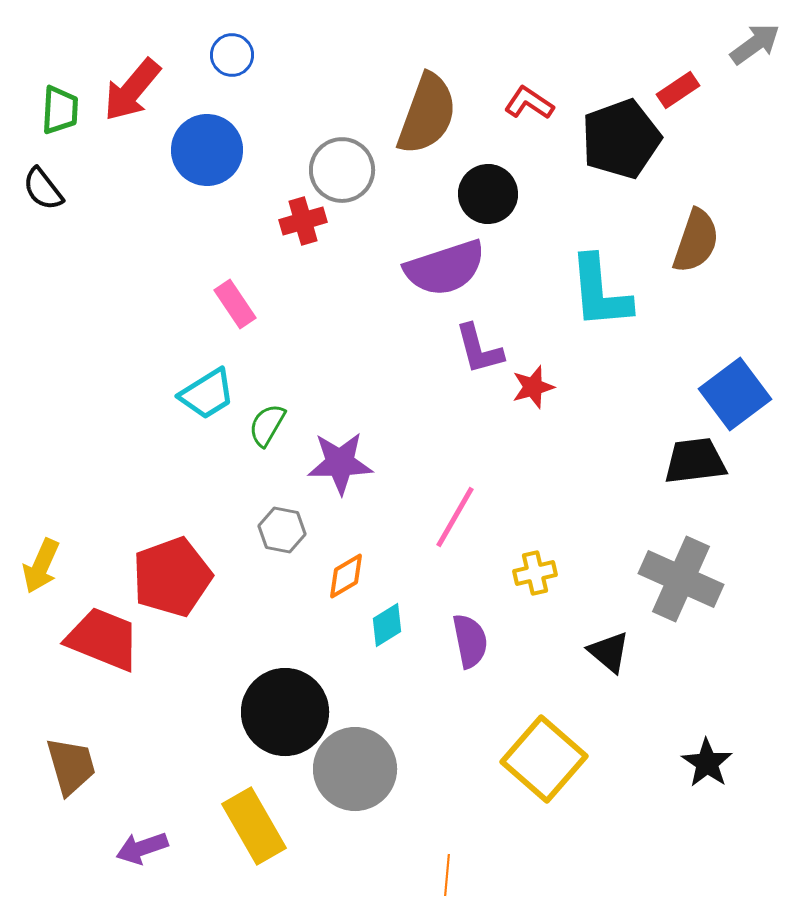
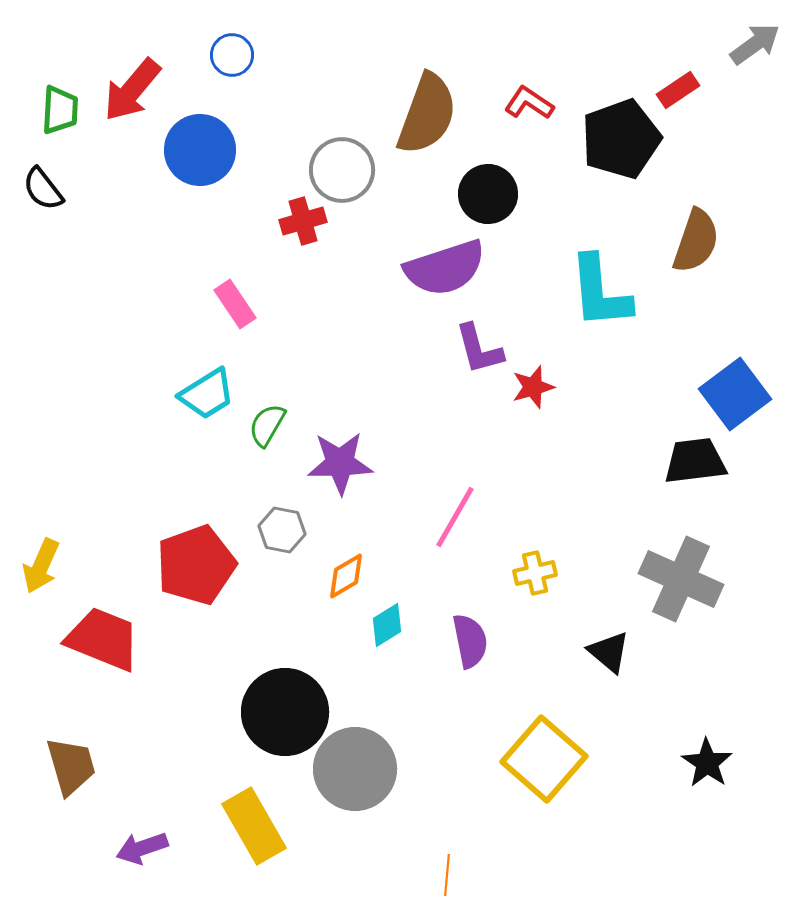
blue circle at (207, 150): moved 7 px left
red pentagon at (172, 577): moved 24 px right, 12 px up
